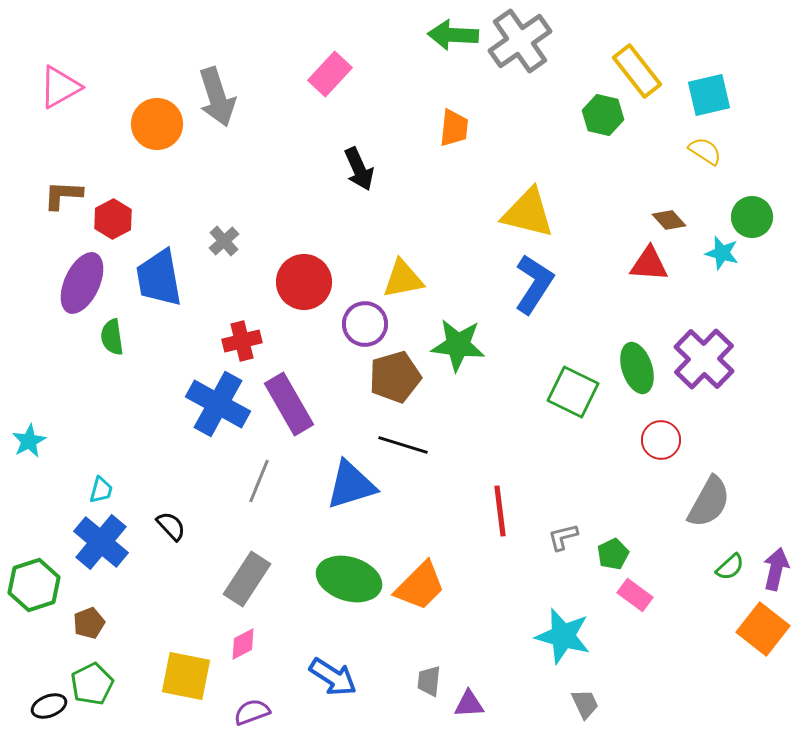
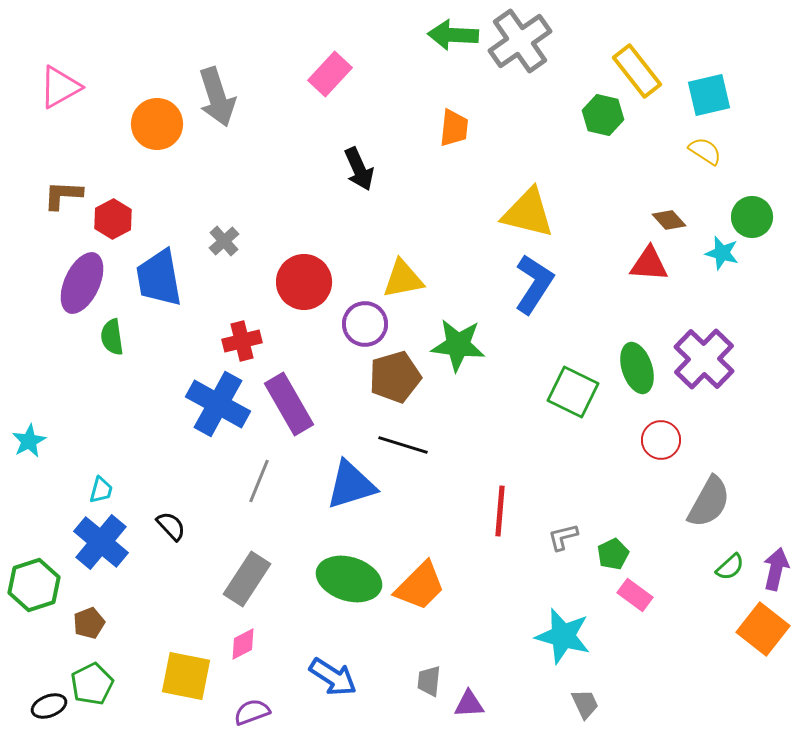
red line at (500, 511): rotated 12 degrees clockwise
